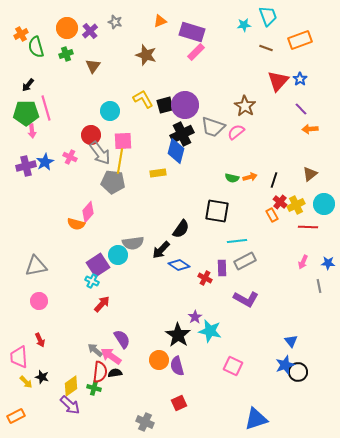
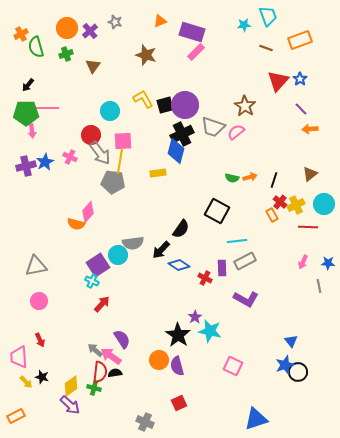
pink line at (46, 108): rotated 75 degrees counterclockwise
black square at (217, 211): rotated 20 degrees clockwise
